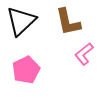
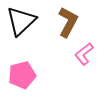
brown L-shape: rotated 140 degrees counterclockwise
pink pentagon: moved 4 px left, 5 px down; rotated 12 degrees clockwise
